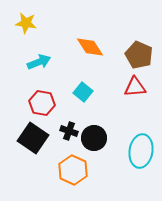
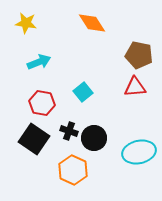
orange diamond: moved 2 px right, 24 px up
brown pentagon: rotated 12 degrees counterclockwise
cyan square: rotated 12 degrees clockwise
black square: moved 1 px right, 1 px down
cyan ellipse: moved 2 px left, 1 px down; rotated 68 degrees clockwise
